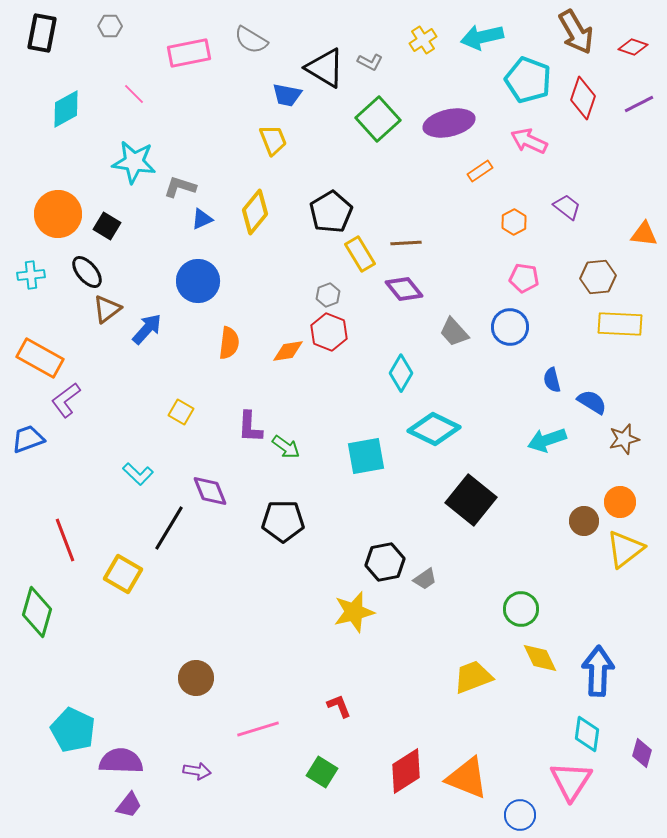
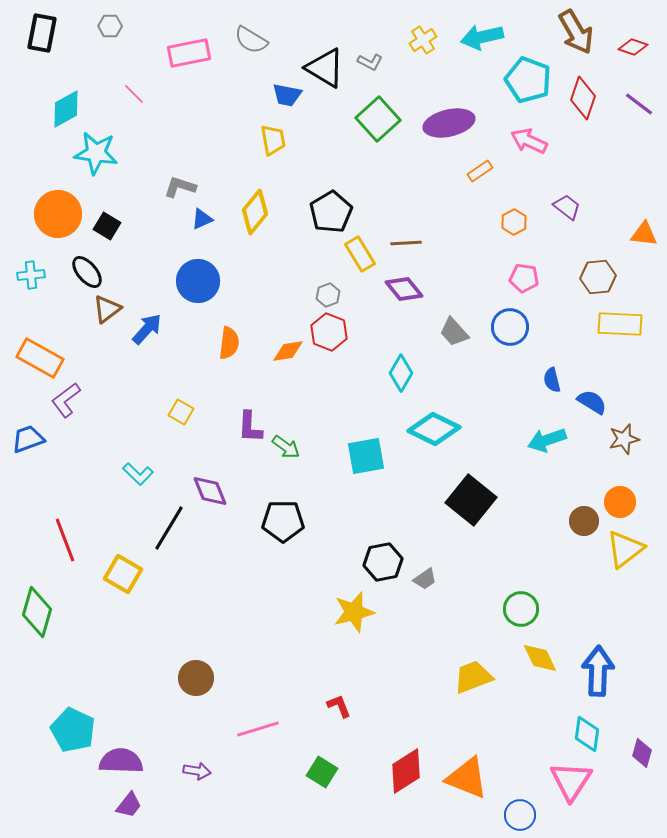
purple line at (639, 104): rotated 64 degrees clockwise
yellow trapezoid at (273, 140): rotated 12 degrees clockwise
cyan star at (134, 162): moved 38 px left, 9 px up
black hexagon at (385, 562): moved 2 px left
